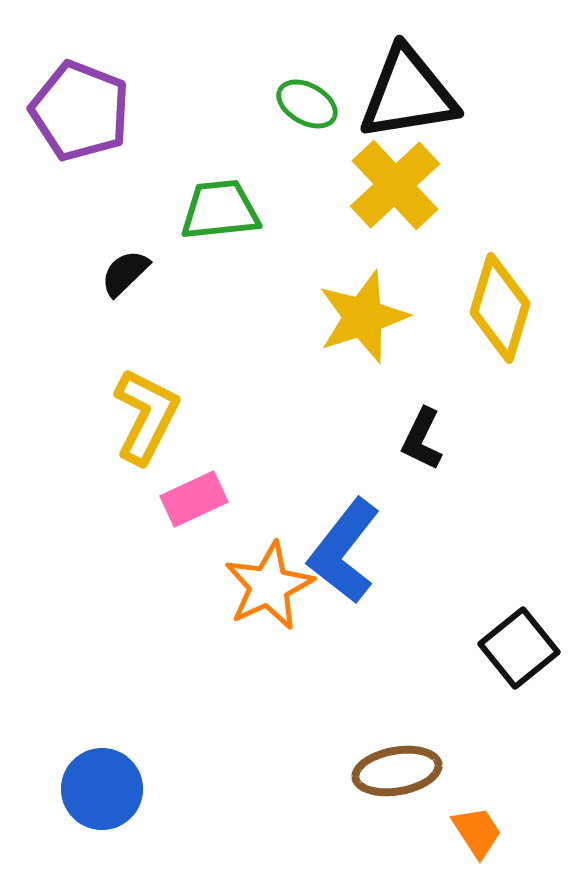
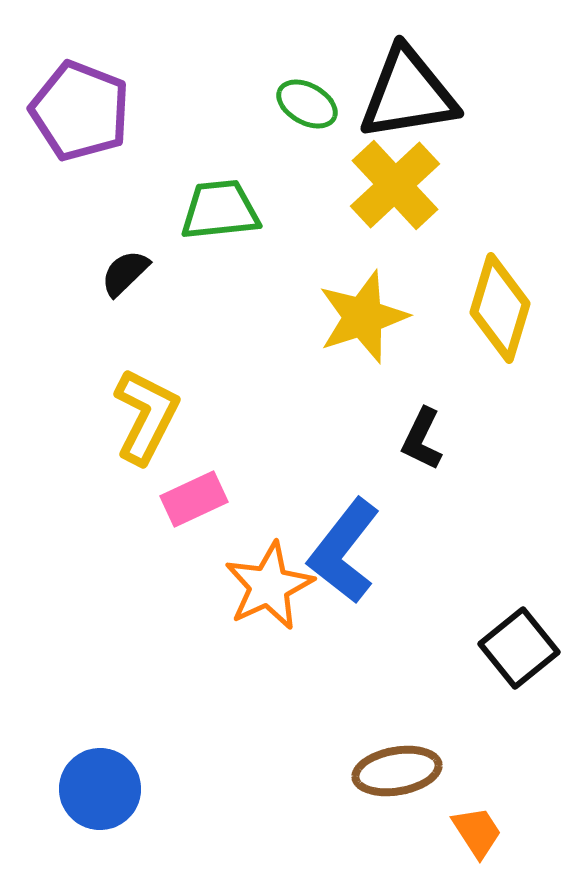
blue circle: moved 2 px left
